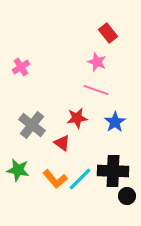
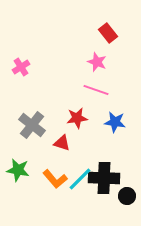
blue star: rotated 30 degrees counterclockwise
red triangle: rotated 18 degrees counterclockwise
black cross: moved 9 px left, 7 px down
